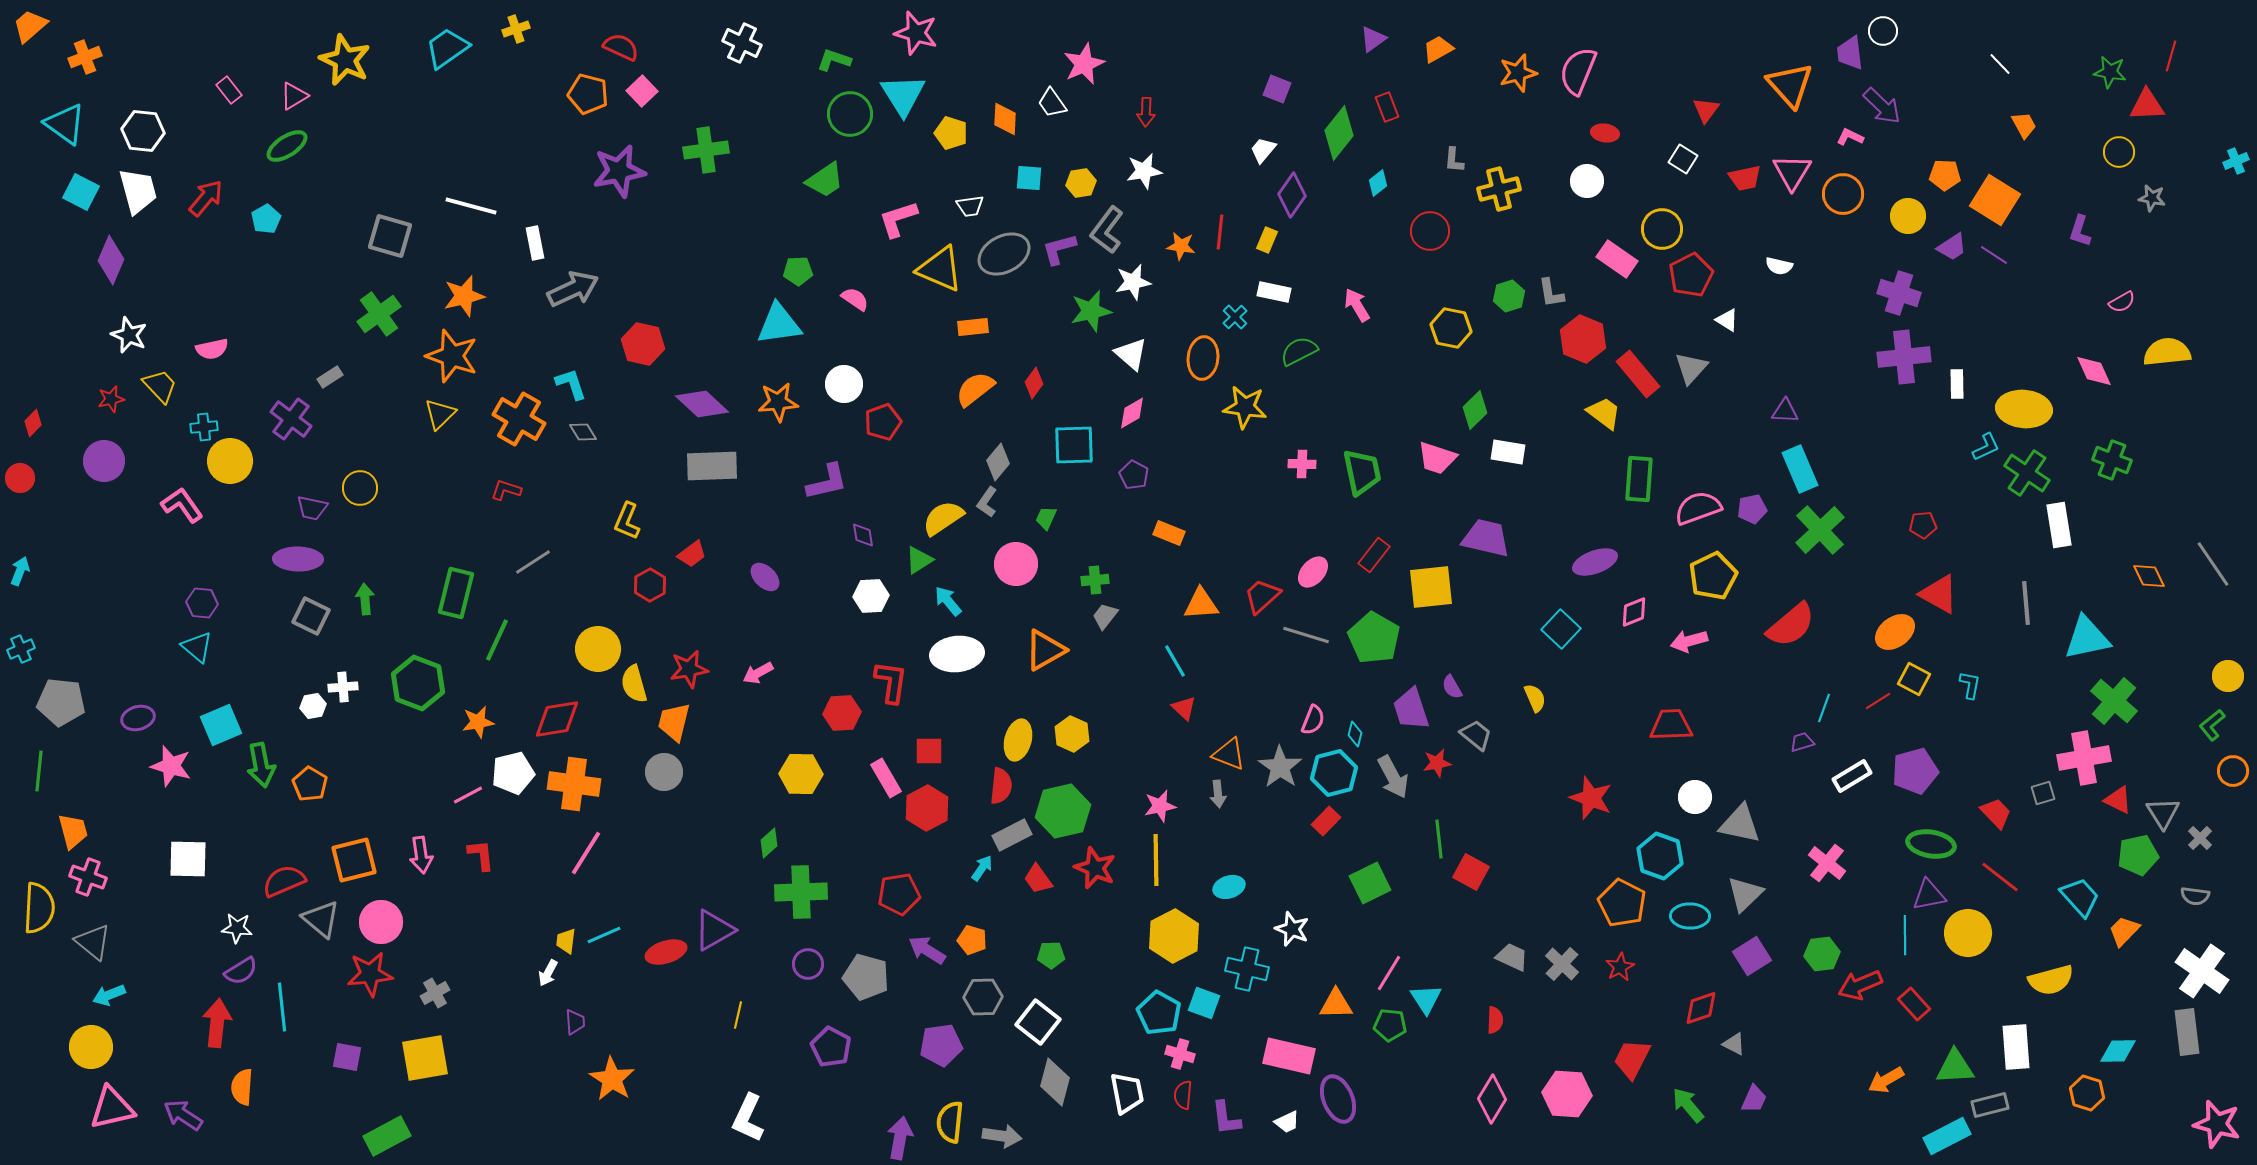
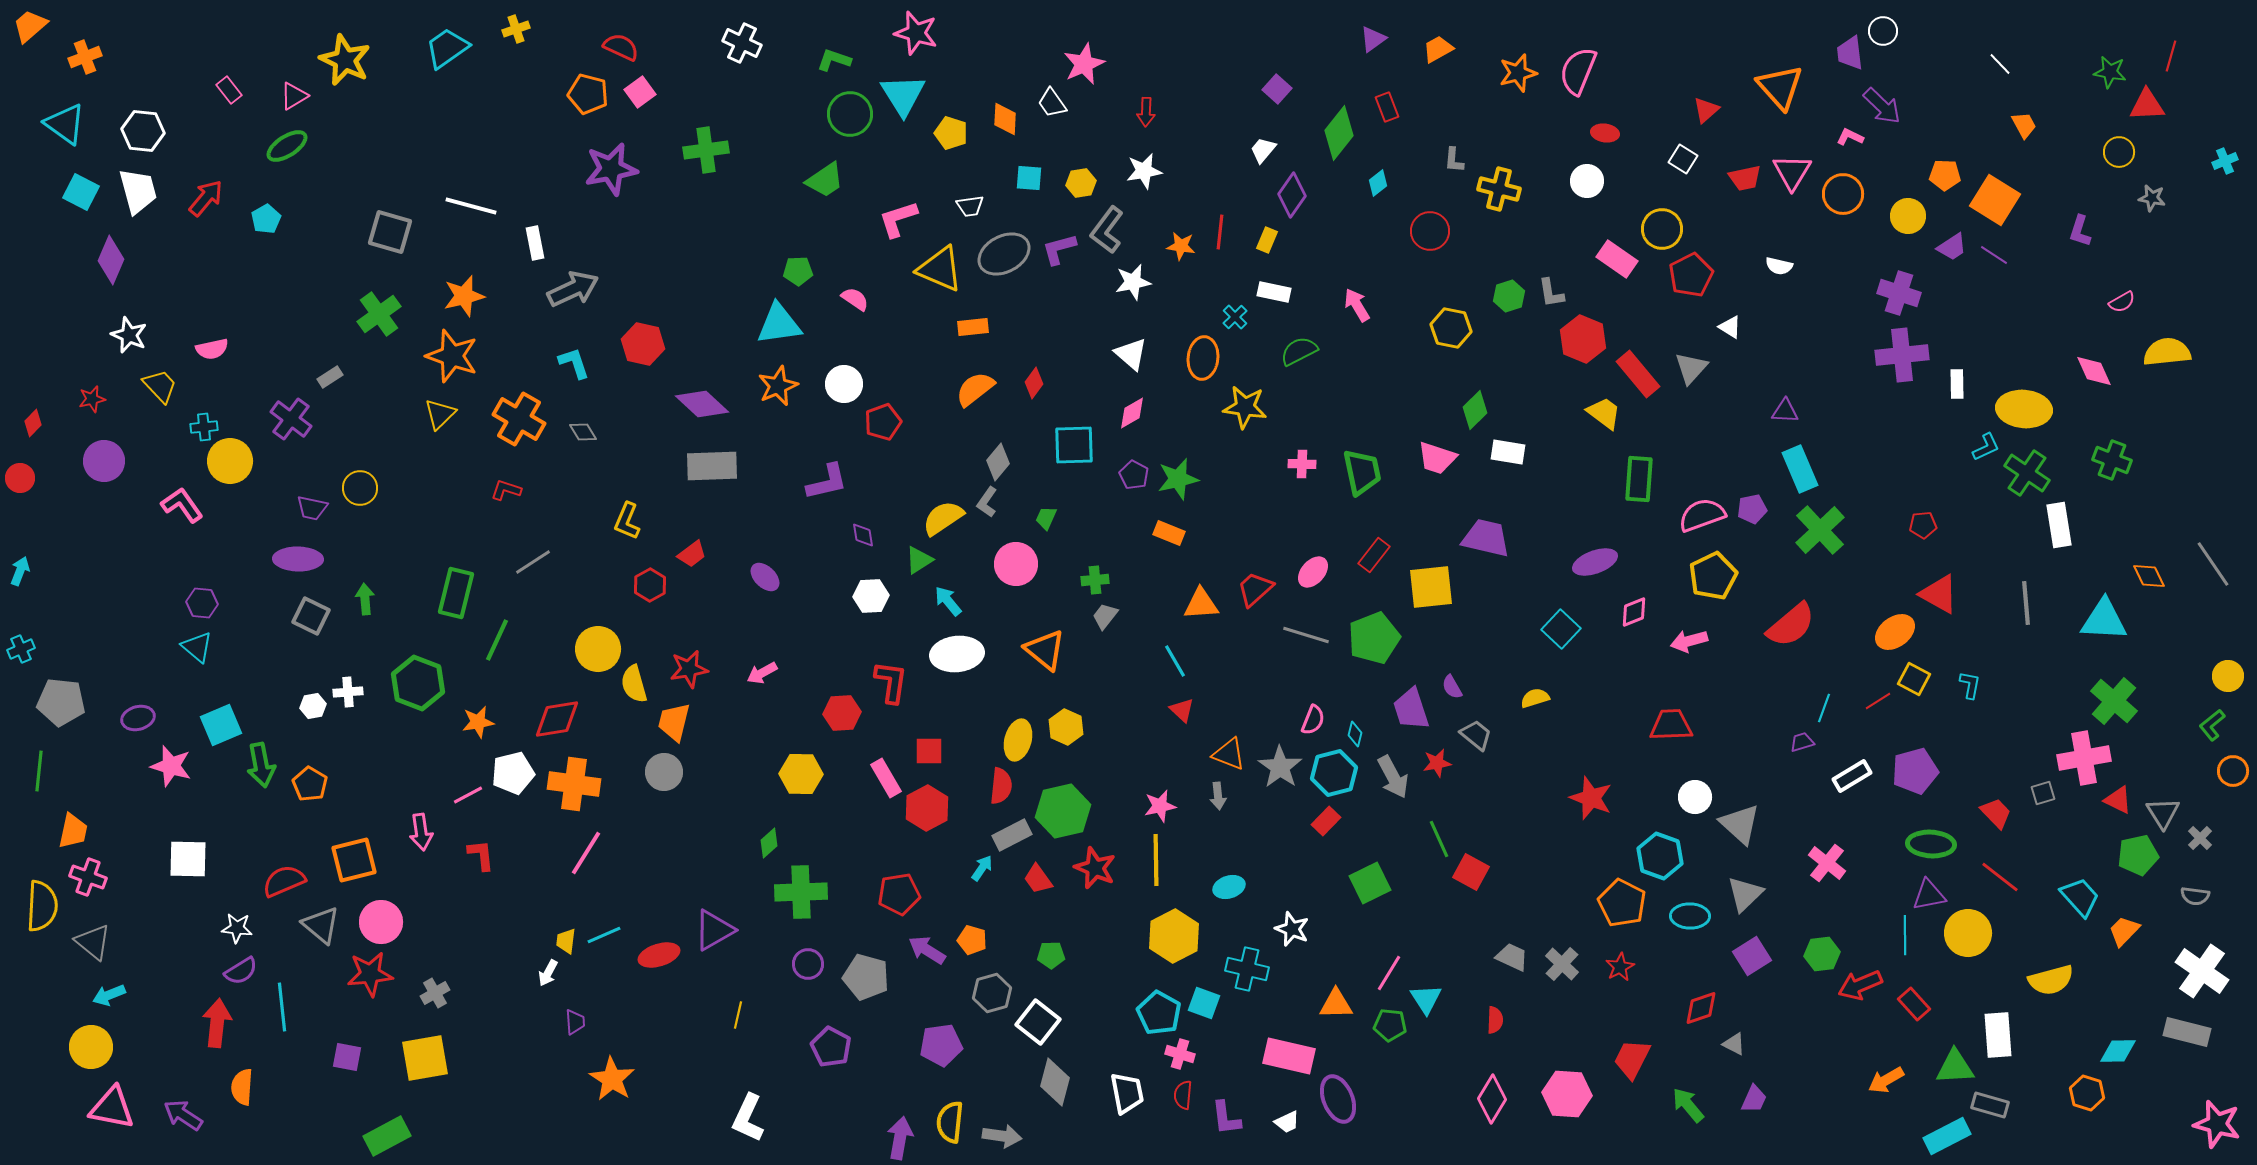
orange triangle at (1790, 85): moved 10 px left, 2 px down
purple square at (1277, 89): rotated 20 degrees clockwise
pink square at (642, 91): moved 2 px left, 1 px down; rotated 8 degrees clockwise
red triangle at (1706, 110): rotated 12 degrees clockwise
cyan cross at (2236, 161): moved 11 px left
purple star at (619, 171): moved 8 px left, 2 px up
yellow cross at (1499, 189): rotated 30 degrees clockwise
gray square at (390, 236): moved 4 px up
green star at (1091, 311): moved 87 px right, 168 px down
white triangle at (1727, 320): moved 3 px right, 7 px down
purple cross at (1904, 357): moved 2 px left, 2 px up
cyan L-shape at (571, 384): moved 3 px right, 21 px up
red star at (111, 399): moved 19 px left
orange star at (778, 402): moved 16 px up; rotated 18 degrees counterclockwise
pink semicircle at (1698, 508): moved 4 px right, 7 px down
red trapezoid at (1262, 596): moved 7 px left, 7 px up
green pentagon at (1374, 638): rotated 21 degrees clockwise
cyan triangle at (2087, 638): moved 17 px right, 18 px up; rotated 15 degrees clockwise
orange triangle at (1045, 650): rotated 51 degrees counterclockwise
pink arrow at (758, 673): moved 4 px right
white cross at (343, 687): moved 5 px right, 5 px down
yellow semicircle at (1535, 698): rotated 84 degrees counterclockwise
red triangle at (1184, 708): moved 2 px left, 2 px down
yellow hexagon at (1072, 734): moved 6 px left, 7 px up
gray arrow at (1218, 794): moved 2 px down
gray triangle at (1740, 824): rotated 30 degrees clockwise
orange trapezoid at (73, 831): rotated 27 degrees clockwise
green line at (1439, 839): rotated 18 degrees counterclockwise
green ellipse at (1931, 844): rotated 6 degrees counterclockwise
pink arrow at (421, 855): moved 23 px up
yellow semicircle at (39, 908): moved 3 px right, 2 px up
gray triangle at (321, 919): moved 6 px down
red ellipse at (666, 952): moved 7 px left, 3 px down
gray hexagon at (983, 997): moved 9 px right, 4 px up; rotated 15 degrees counterclockwise
gray rectangle at (2187, 1032): rotated 69 degrees counterclockwise
white rectangle at (2016, 1047): moved 18 px left, 12 px up
gray rectangle at (1990, 1105): rotated 30 degrees clockwise
pink triangle at (112, 1108): rotated 24 degrees clockwise
